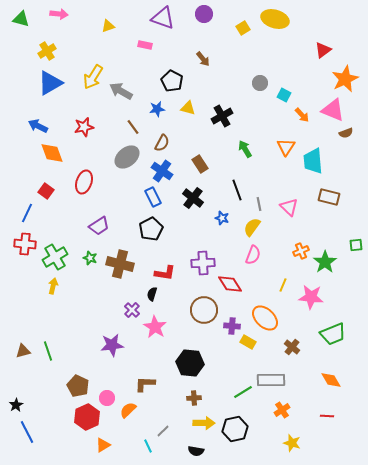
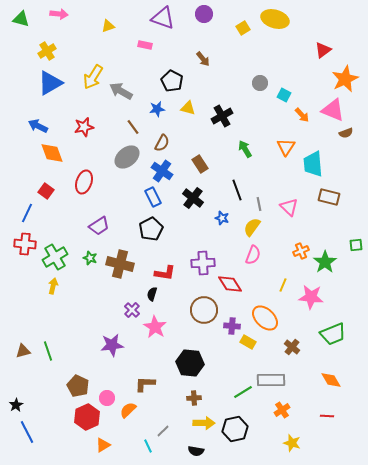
cyan trapezoid at (313, 161): moved 3 px down
